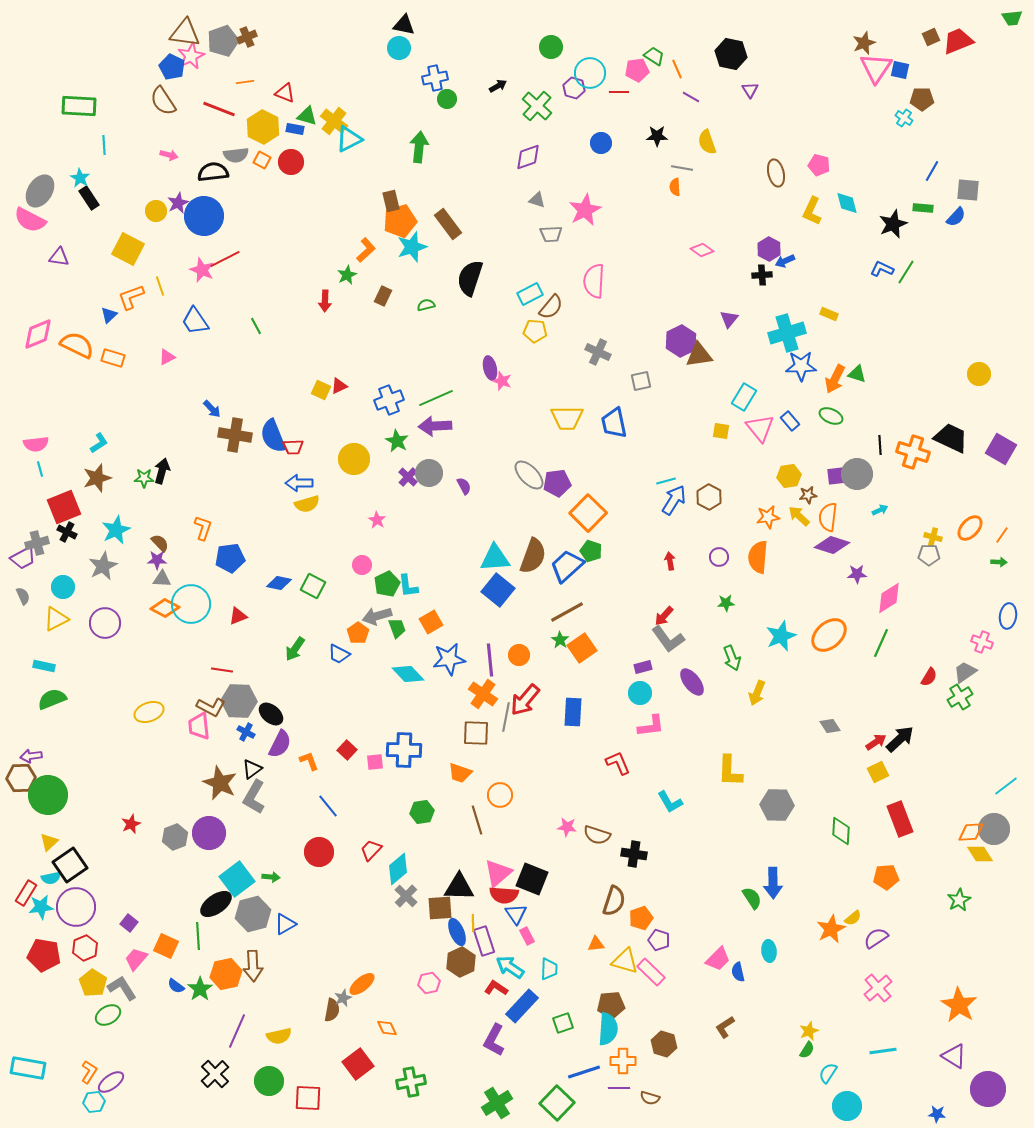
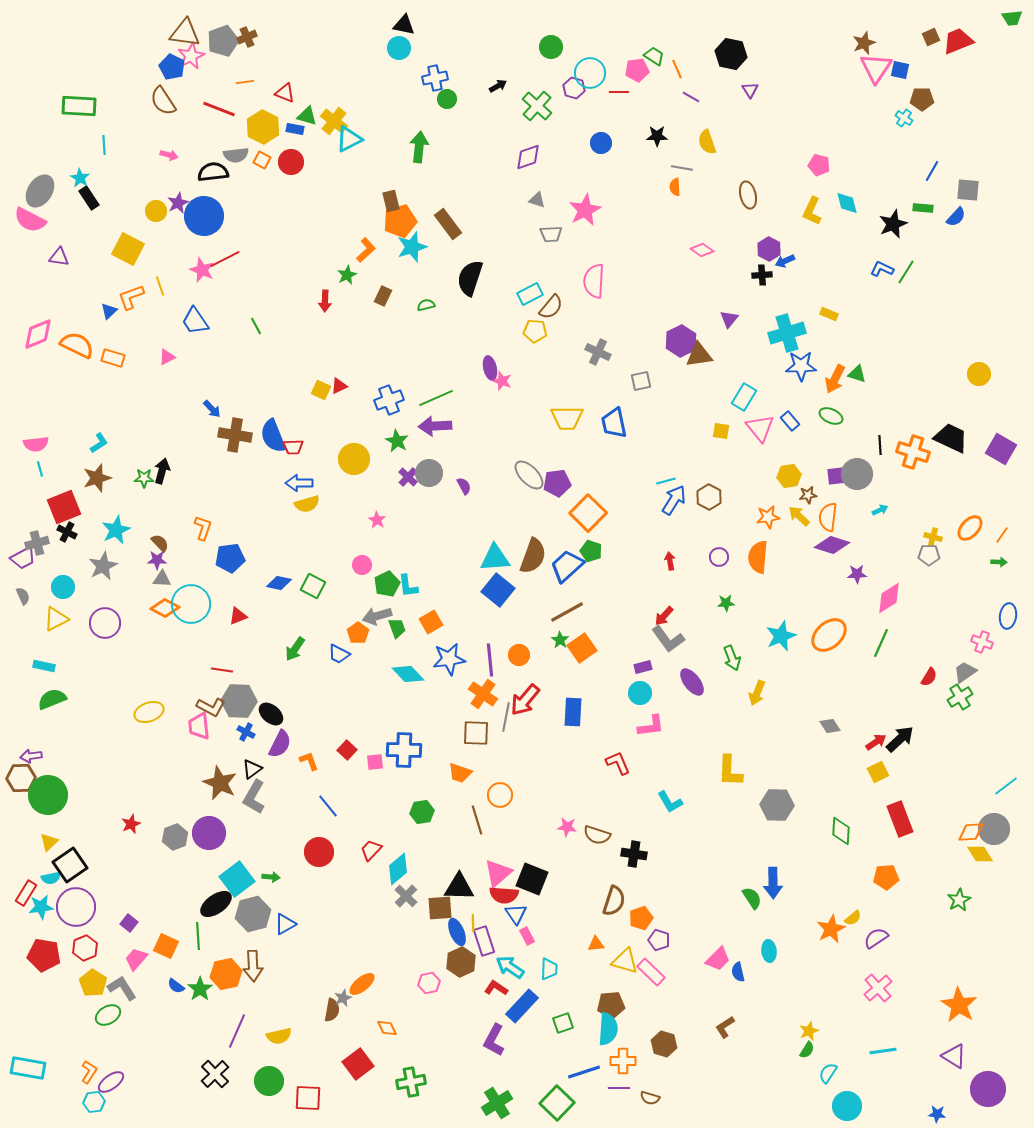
brown ellipse at (776, 173): moved 28 px left, 22 px down
blue triangle at (109, 315): moved 4 px up
